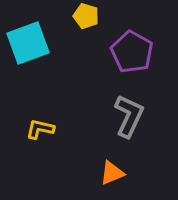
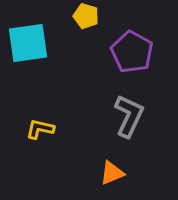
cyan square: rotated 12 degrees clockwise
